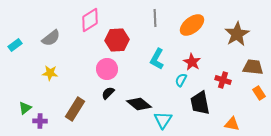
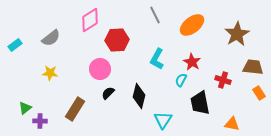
gray line: moved 3 px up; rotated 24 degrees counterclockwise
pink circle: moved 7 px left
black diamond: moved 8 px up; rotated 65 degrees clockwise
